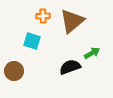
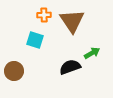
orange cross: moved 1 px right, 1 px up
brown triangle: rotated 24 degrees counterclockwise
cyan square: moved 3 px right, 1 px up
